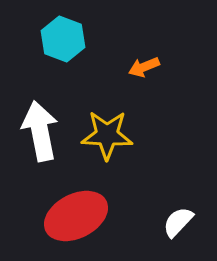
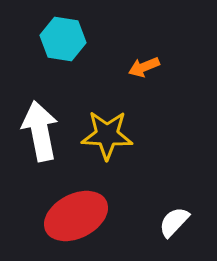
cyan hexagon: rotated 12 degrees counterclockwise
white semicircle: moved 4 px left
